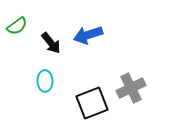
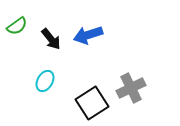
black arrow: moved 4 px up
cyan ellipse: rotated 30 degrees clockwise
black square: rotated 12 degrees counterclockwise
